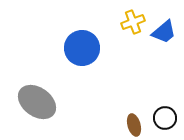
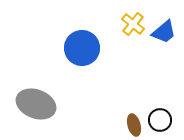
yellow cross: moved 2 px down; rotated 30 degrees counterclockwise
gray ellipse: moved 1 px left, 2 px down; rotated 15 degrees counterclockwise
black circle: moved 5 px left, 2 px down
